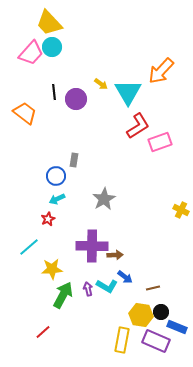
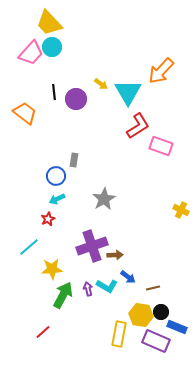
pink rectangle: moved 1 px right, 4 px down; rotated 40 degrees clockwise
purple cross: rotated 20 degrees counterclockwise
blue arrow: moved 3 px right
yellow rectangle: moved 3 px left, 6 px up
